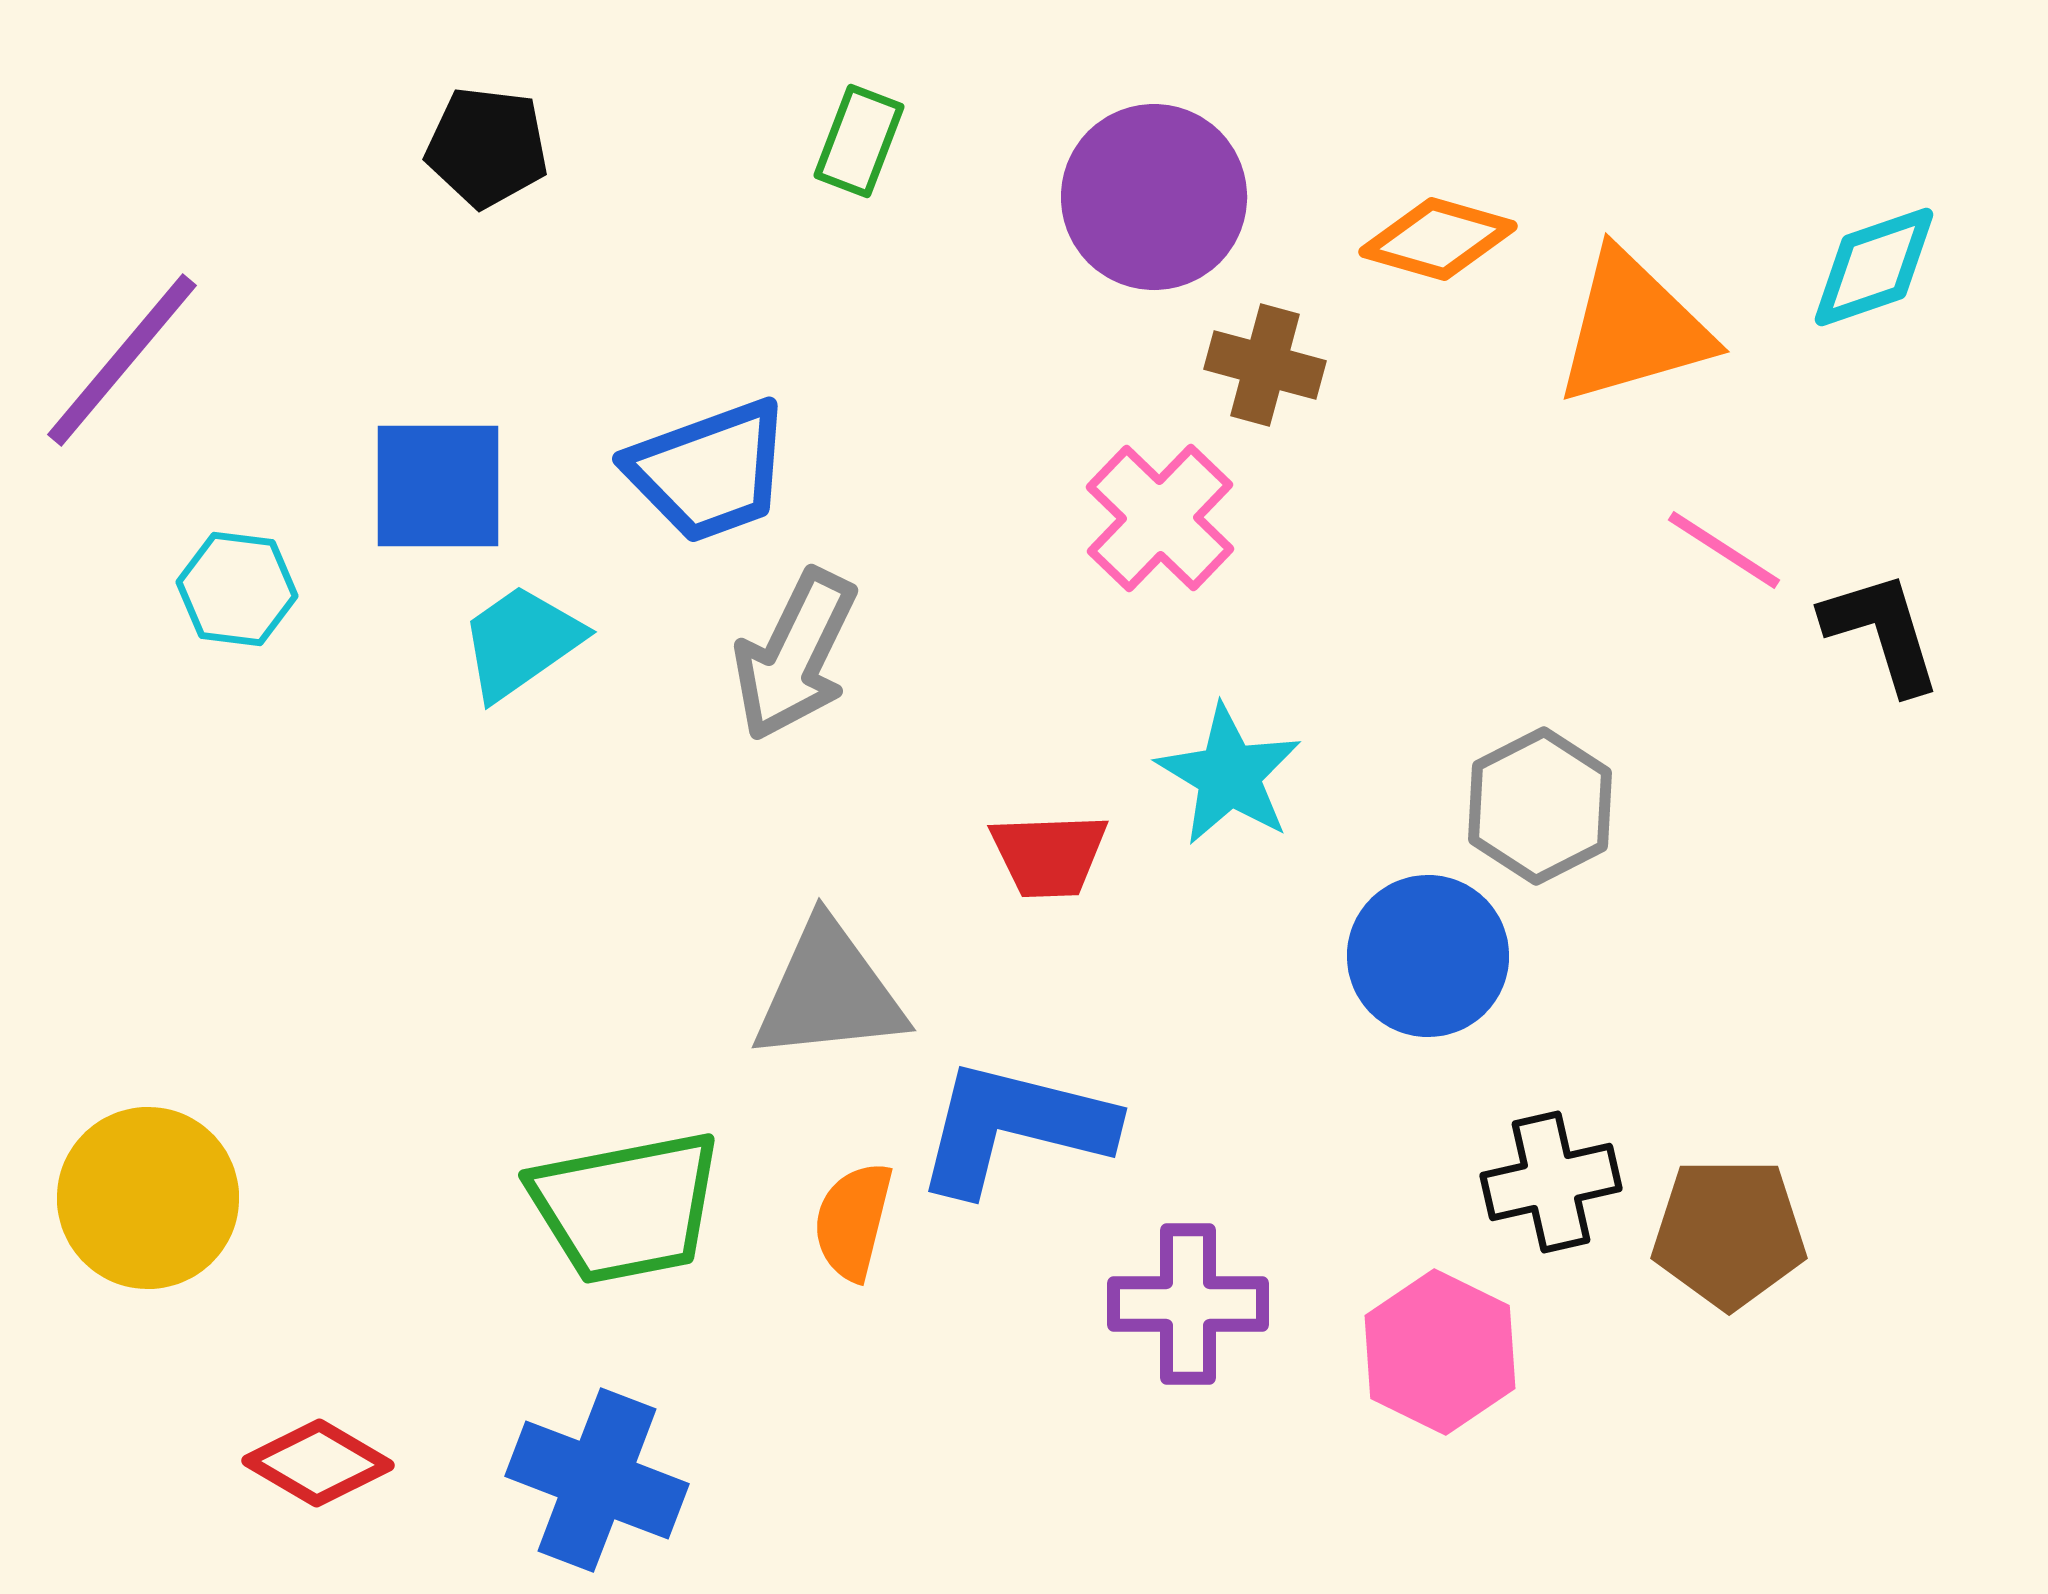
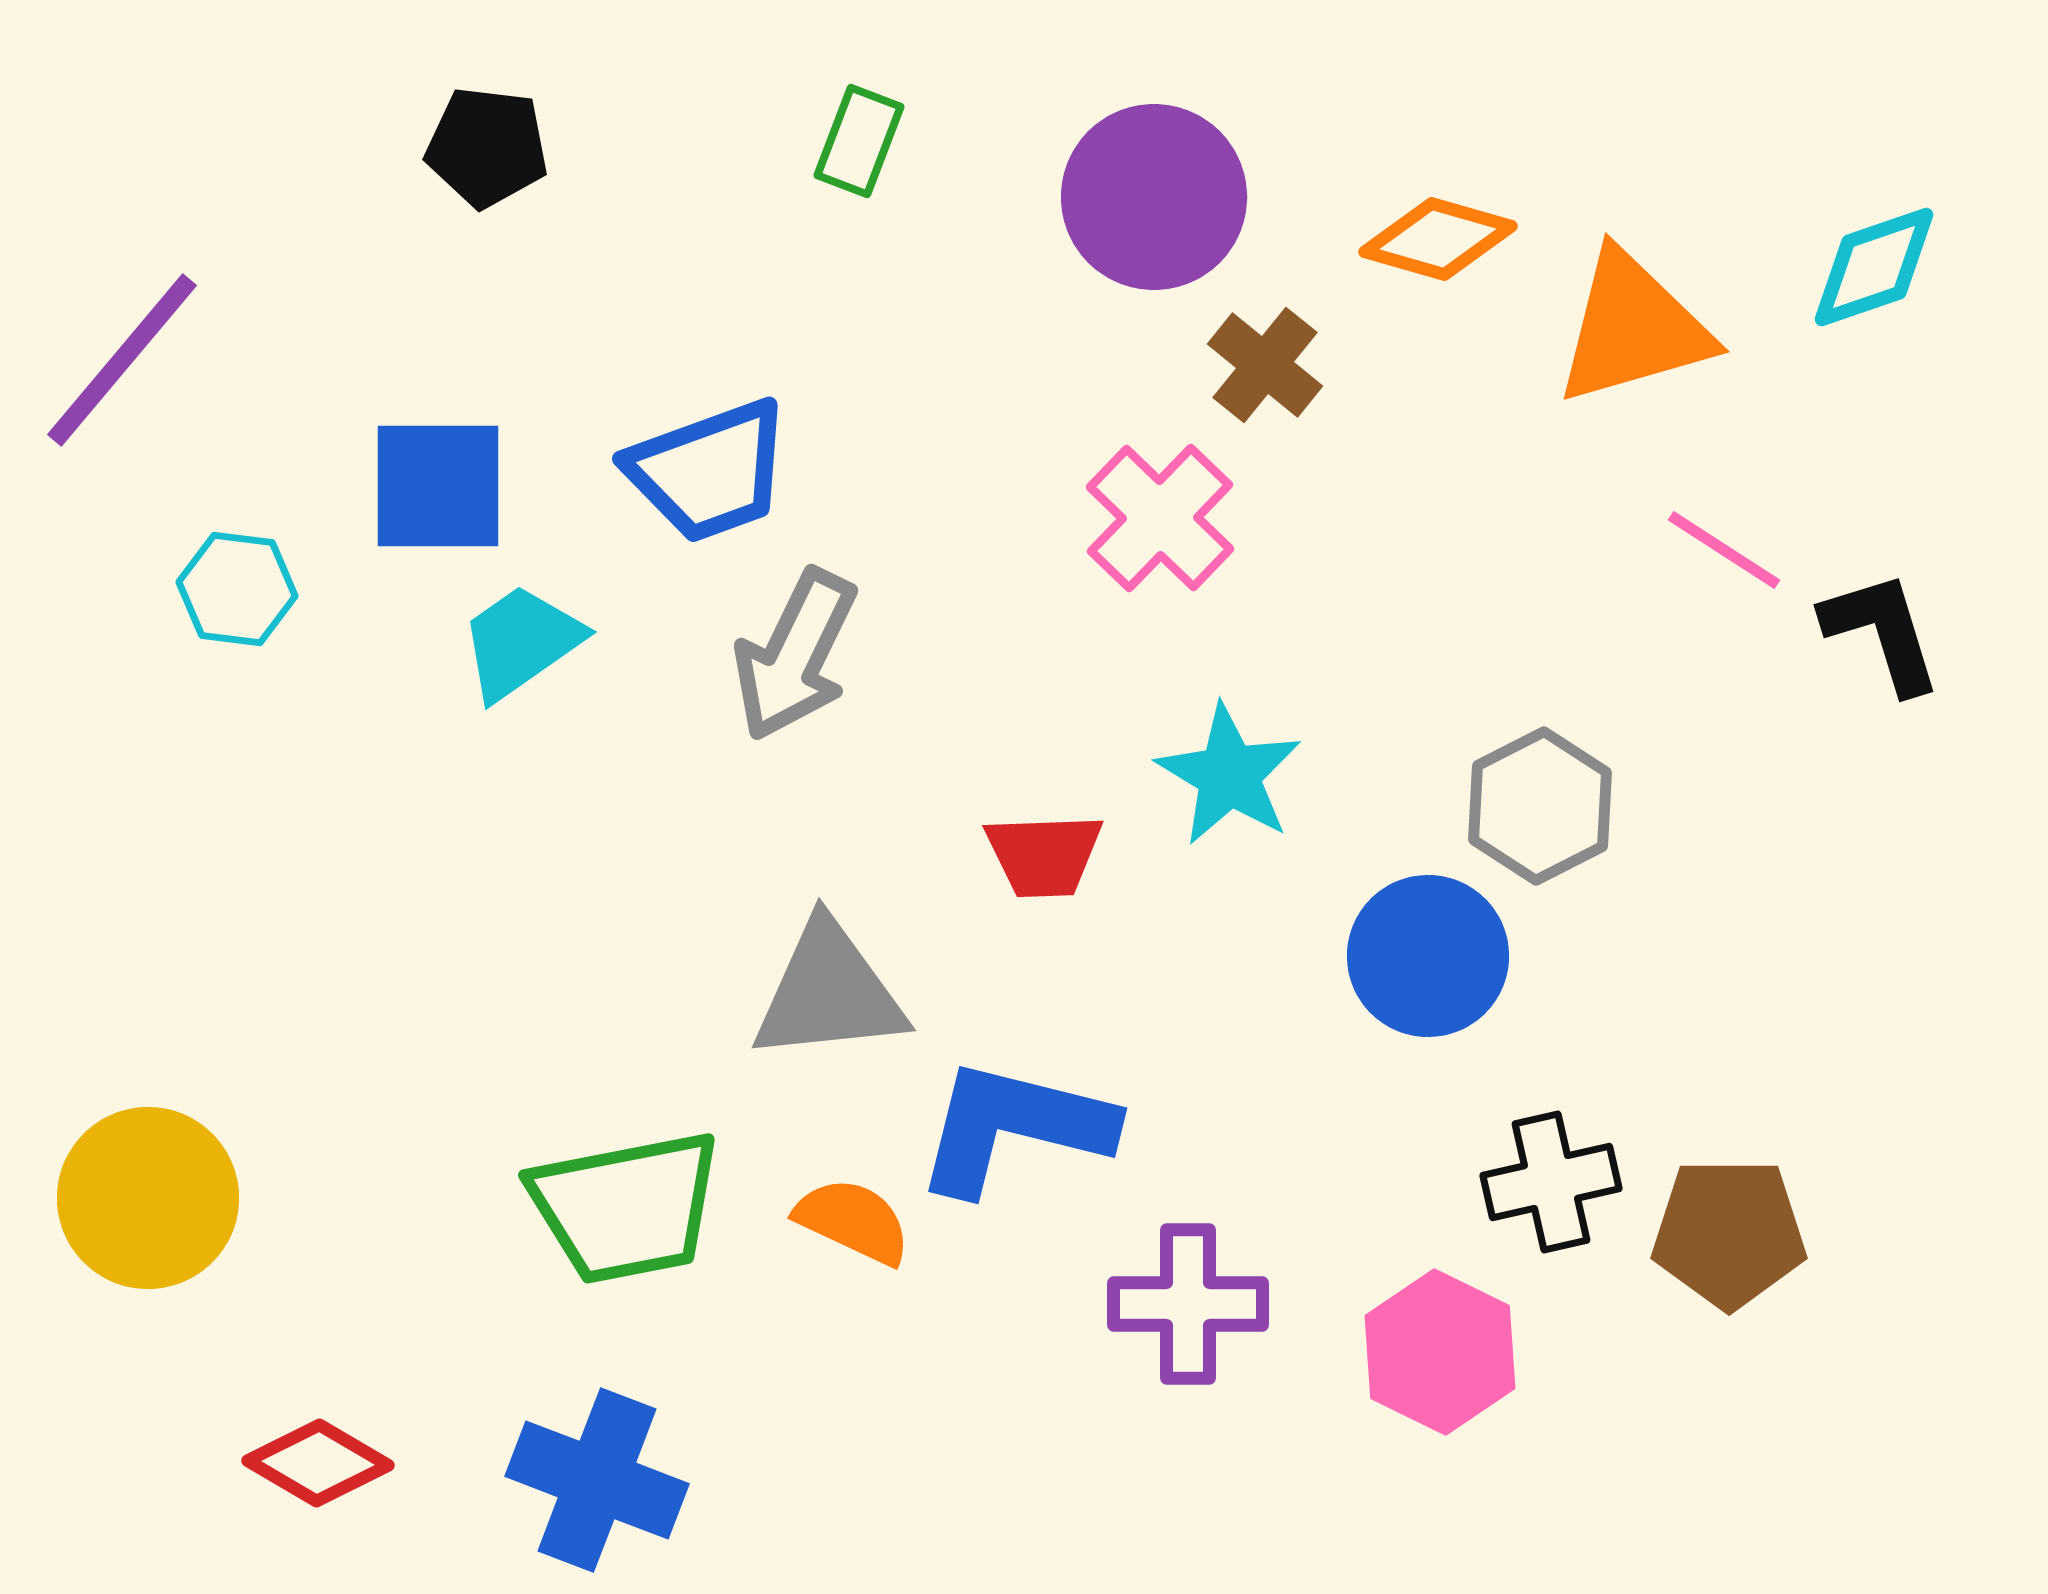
brown cross: rotated 24 degrees clockwise
red trapezoid: moved 5 px left
orange semicircle: rotated 101 degrees clockwise
